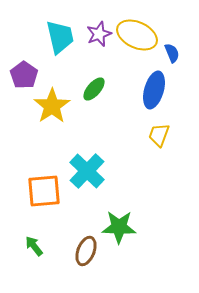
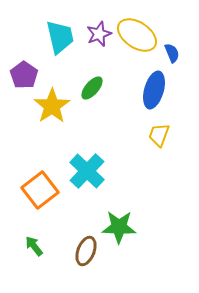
yellow ellipse: rotated 9 degrees clockwise
green ellipse: moved 2 px left, 1 px up
orange square: moved 4 px left, 1 px up; rotated 33 degrees counterclockwise
